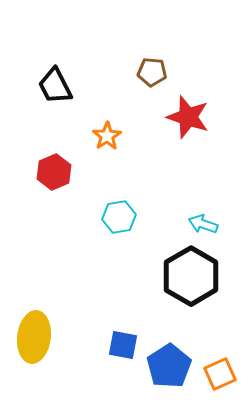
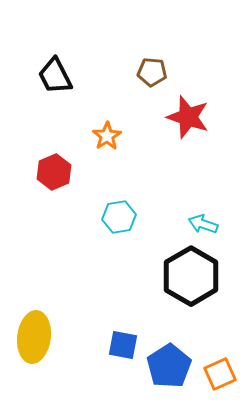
black trapezoid: moved 10 px up
